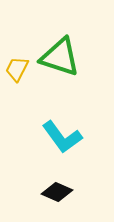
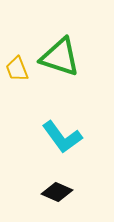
yellow trapezoid: rotated 48 degrees counterclockwise
